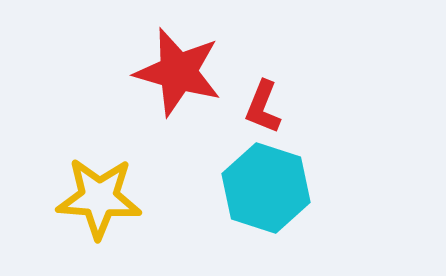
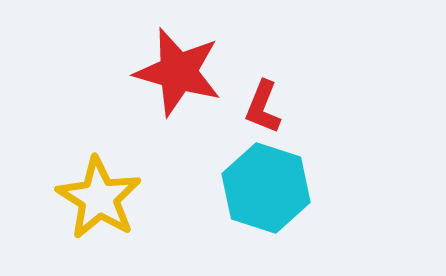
yellow star: rotated 28 degrees clockwise
